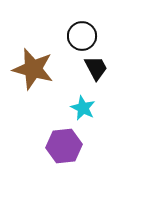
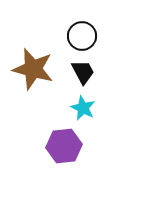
black trapezoid: moved 13 px left, 4 px down
